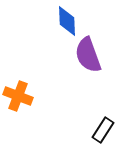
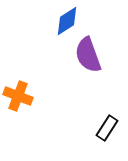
blue diamond: rotated 60 degrees clockwise
black rectangle: moved 4 px right, 2 px up
